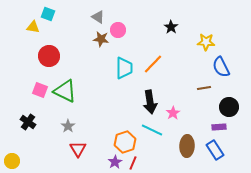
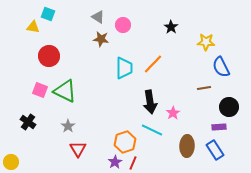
pink circle: moved 5 px right, 5 px up
yellow circle: moved 1 px left, 1 px down
